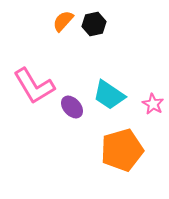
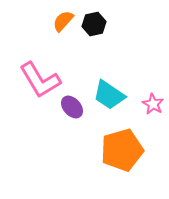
pink L-shape: moved 6 px right, 6 px up
